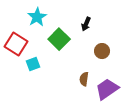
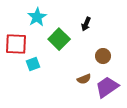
red square: rotated 30 degrees counterclockwise
brown circle: moved 1 px right, 5 px down
brown semicircle: rotated 120 degrees counterclockwise
purple trapezoid: moved 2 px up
